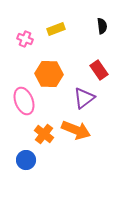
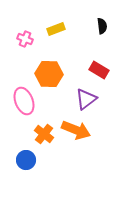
red rectangle: rotated 24 degrees counterclockwise
purple triangle: moved 2 px right, 1 px down
